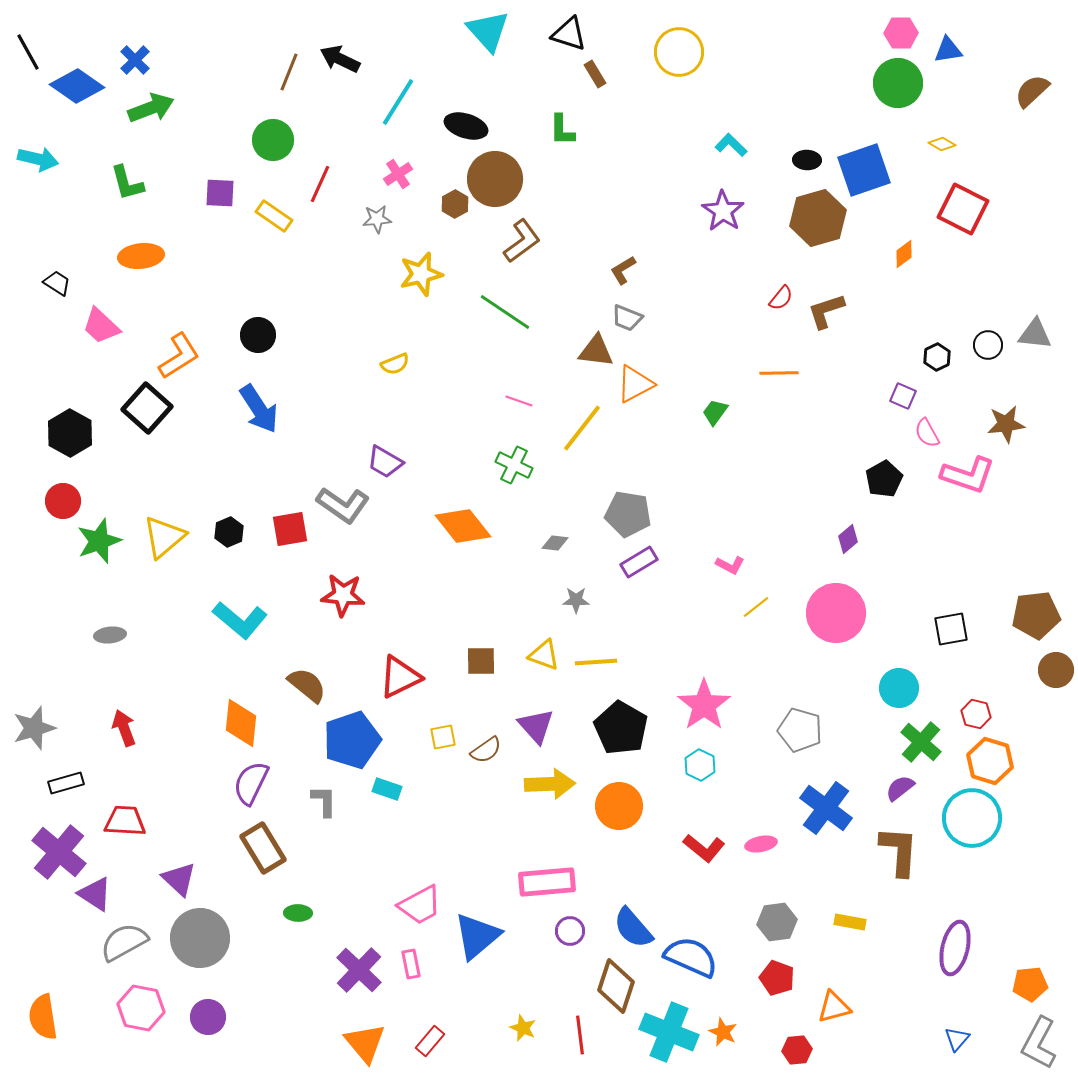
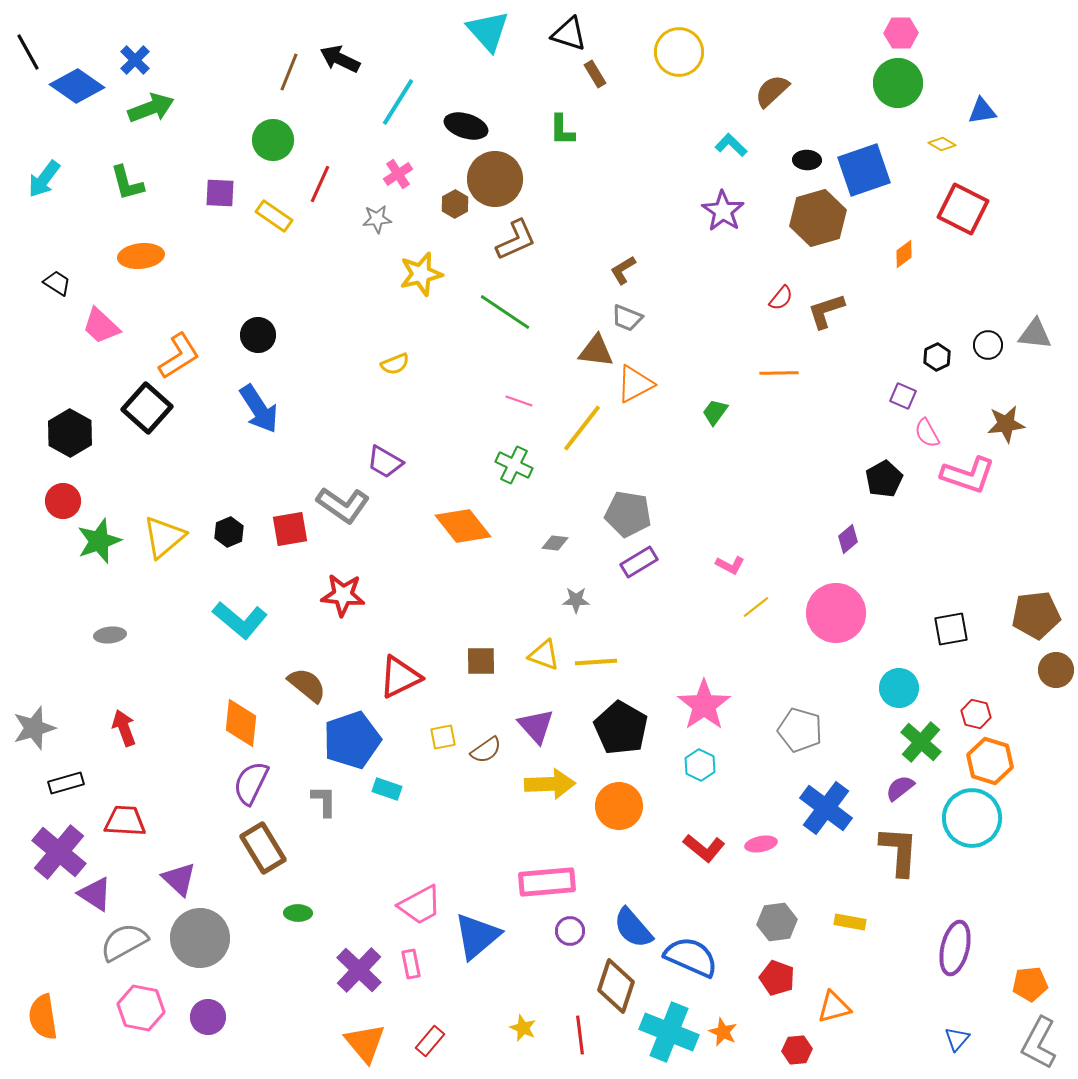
blue triangle at (948, 50): moved 34 px right, 61 px down
brown semicircle at (1032, 91): moved 260 px left
cyan arrow at (38, 159): moved 6 px right, 20 px down; rotated 114 degrees clockwise
brown L-shape at (522, 241): moved 6 px left, 1 px up; rotated 12 degrees clockwise
